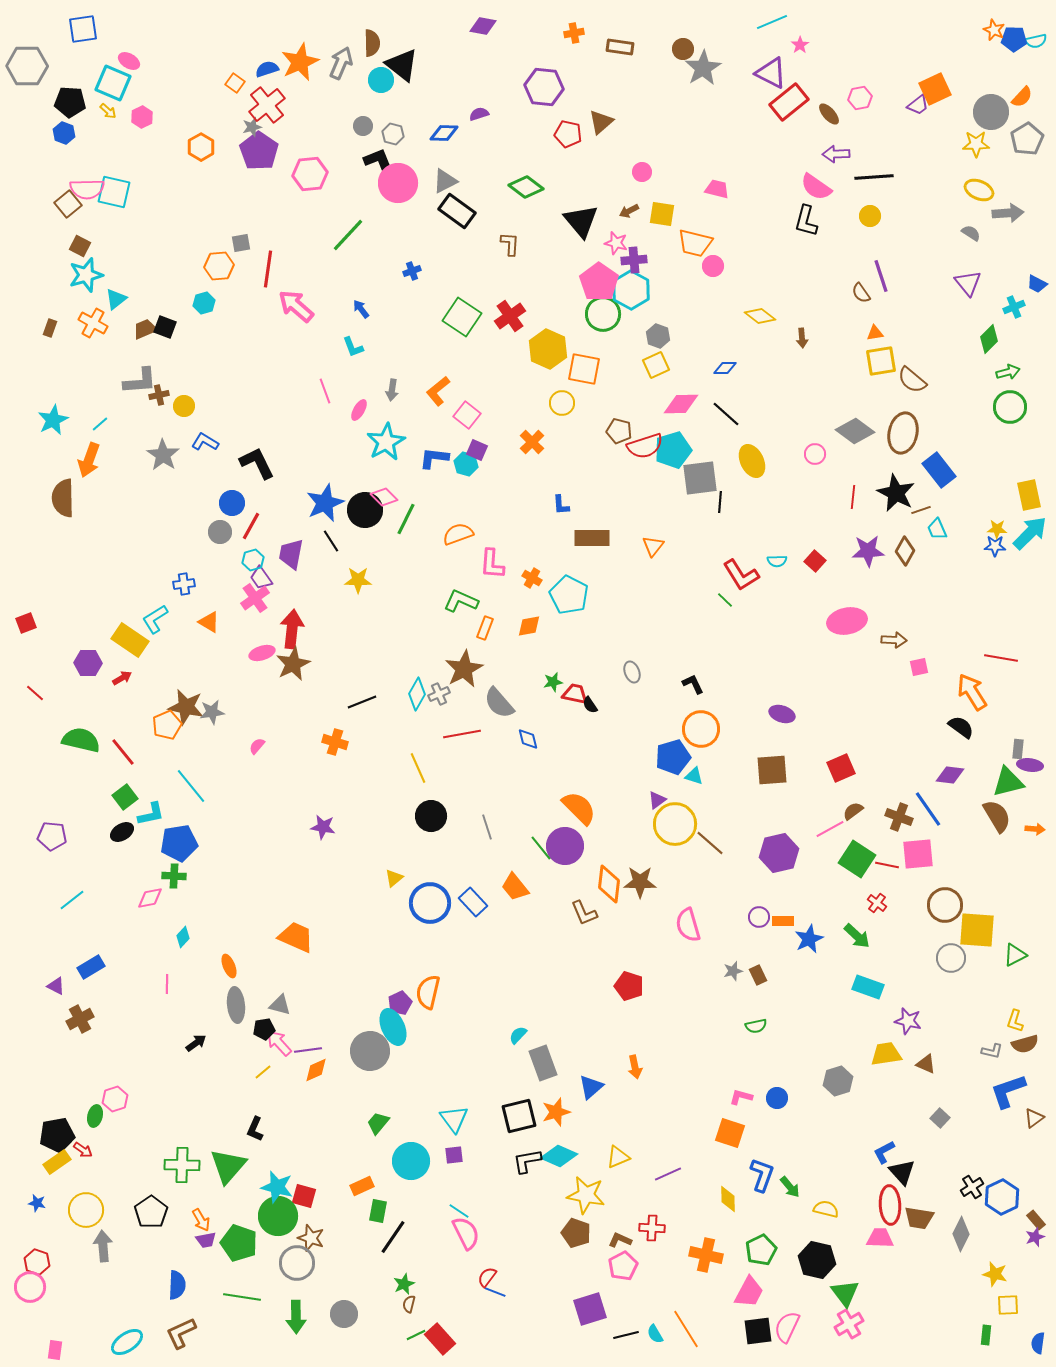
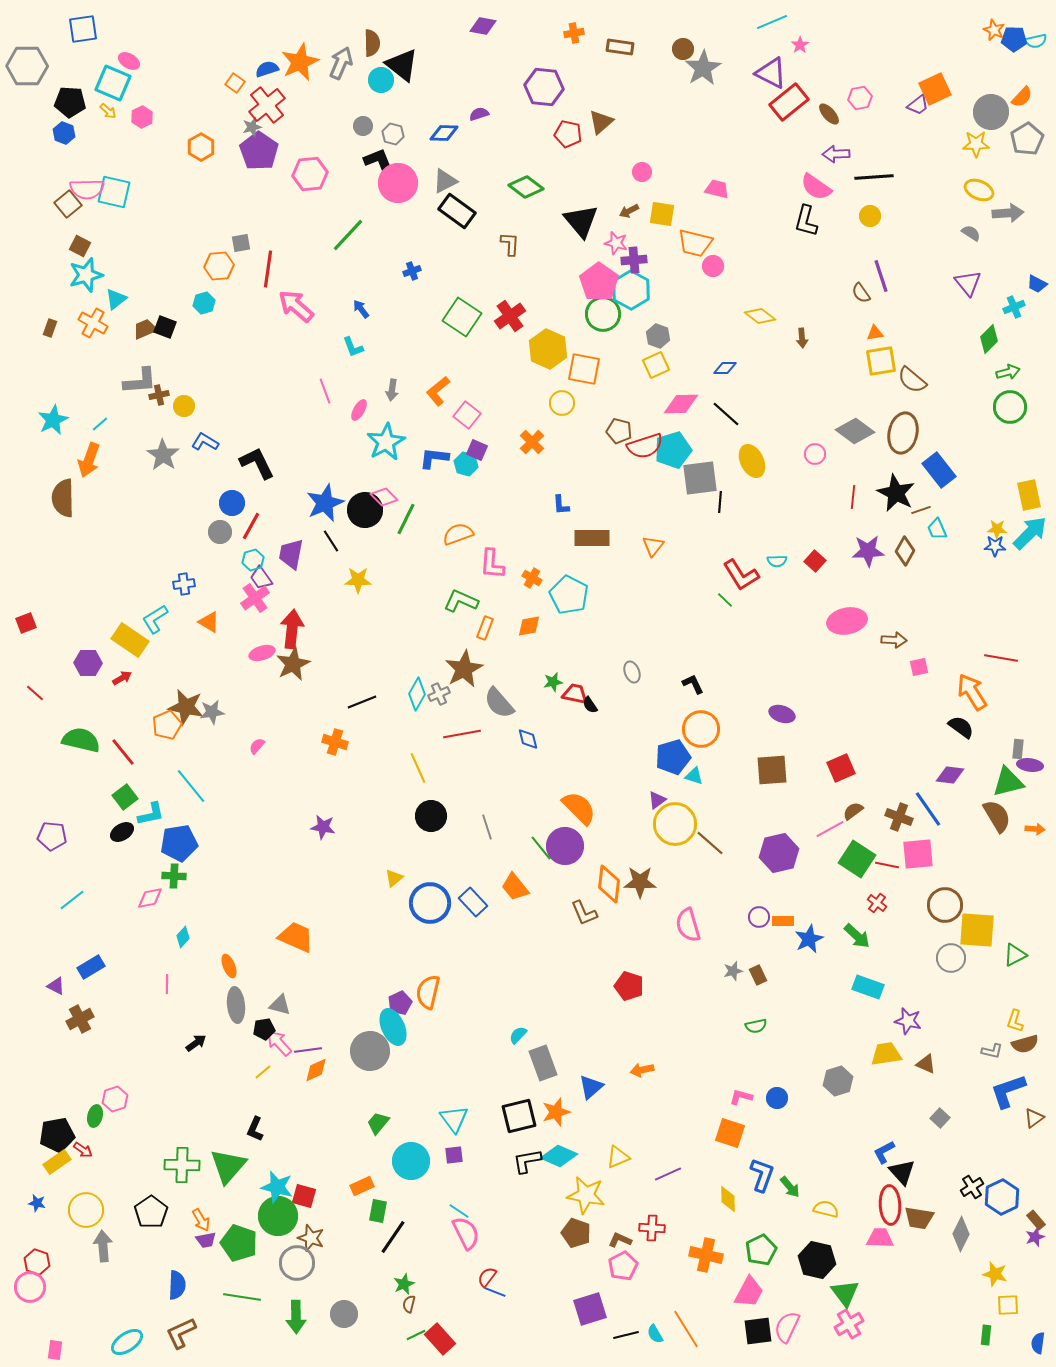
orange arrow at (635, 1067): moved 7 px right, 3 px down; rotated 90 degrees clockwise
